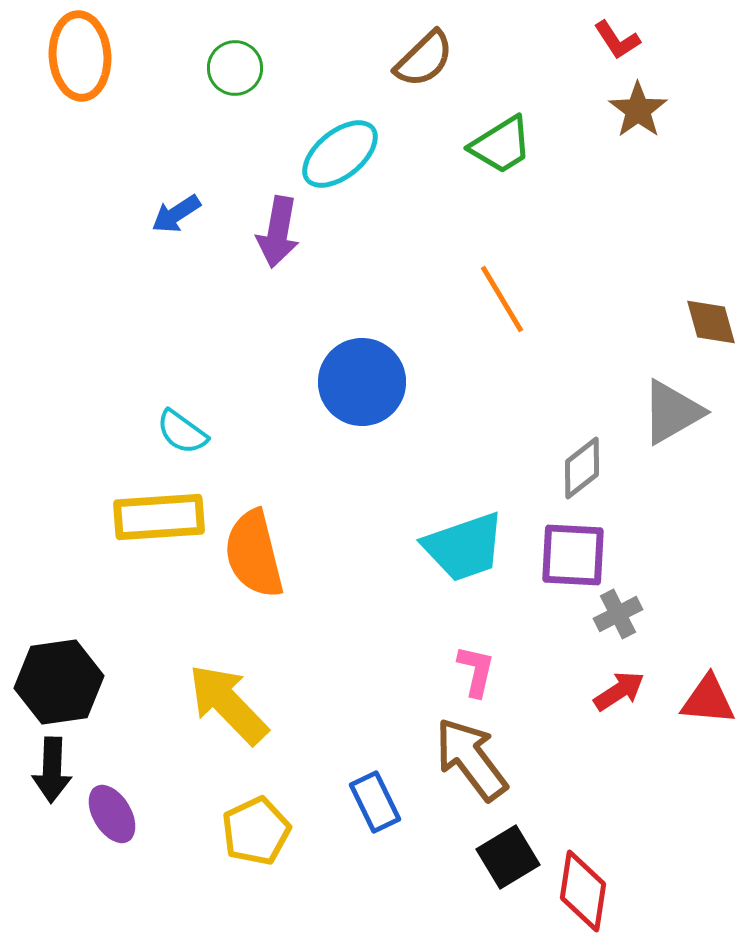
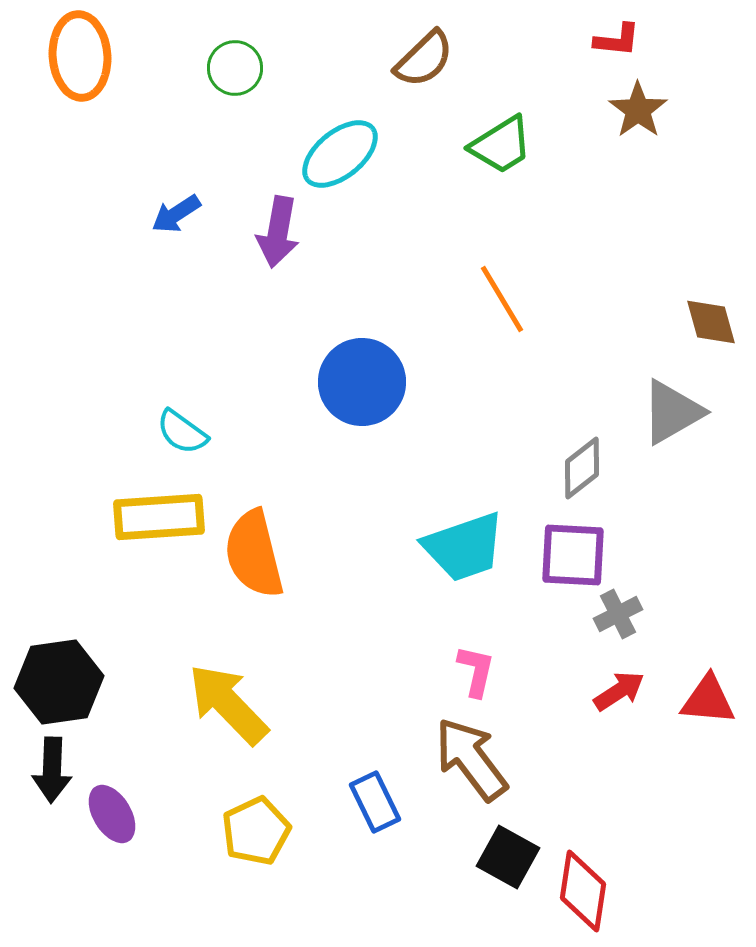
red L-shape: rotated 51 degrees counterclockwise
black square: rotated 30 degrees counterclockwise
